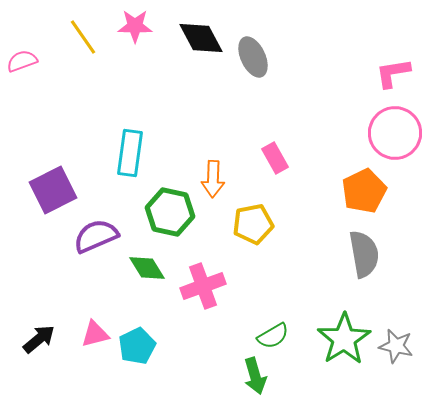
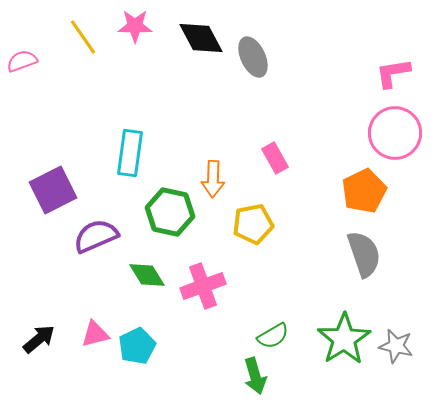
gray semicircle: rotated 9 degrees counterclockwise
green diamond: moved 7 px down
